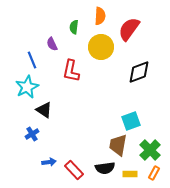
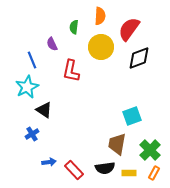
black diamond: moved 14 px up
cyan square: moved 1 px right, 5 px up
brown trapezoid: moved 1 px left, 1 px up
yellow rectangle: moved 1 px left, 1 px up
